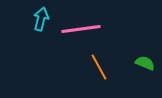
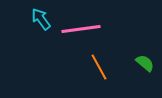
cyan arrow: rotated 50 degrees counterclockwise
green semicircle: rotated 18 degrees clockwise
